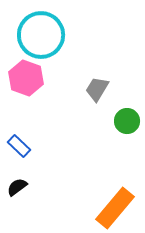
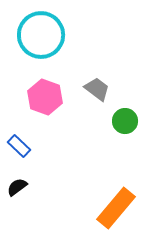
pink hexagon: moved 19 px right, 19 px down
gray trapezoid: rotated 96 degrees clockwise
green circle: moved 2 px left
orange rectangle: moved 1 px right
